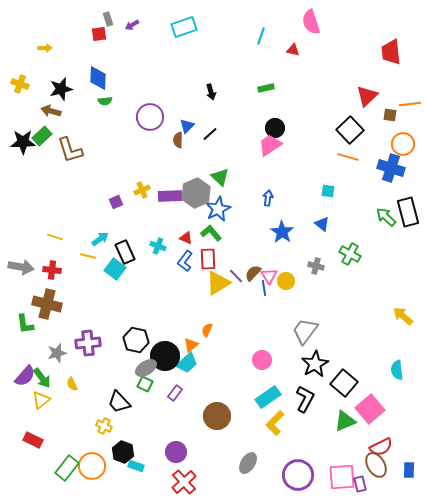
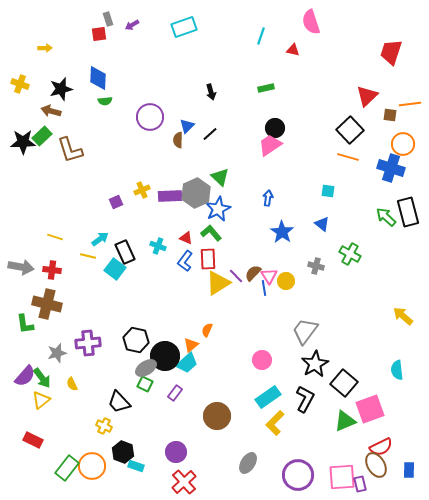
red trapezoid at (391, 52): rotated 24 degrees clockwise
pink square at (370, 409): rotated 20 degrees clockwise
